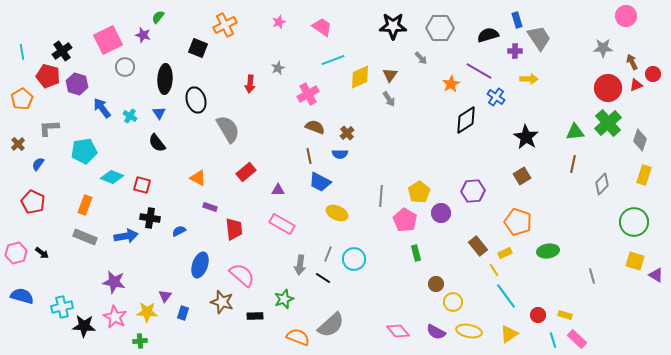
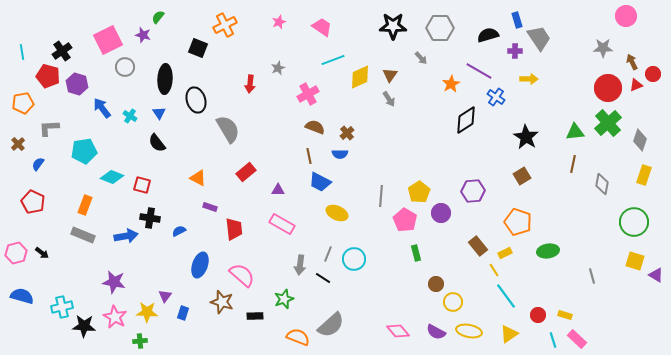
orange pentagon at (22, 99): moved 1 px right, 4 px down; rotated 20 degrees clockwise
gray diamond at (602, 184): rotated 35 degrees counterclockwise
gray rectangle at (85, 237): moved 2 px left, 2 px up
